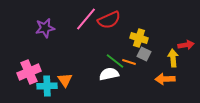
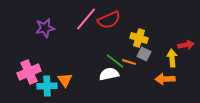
yellow arrow: moved 1 px left
